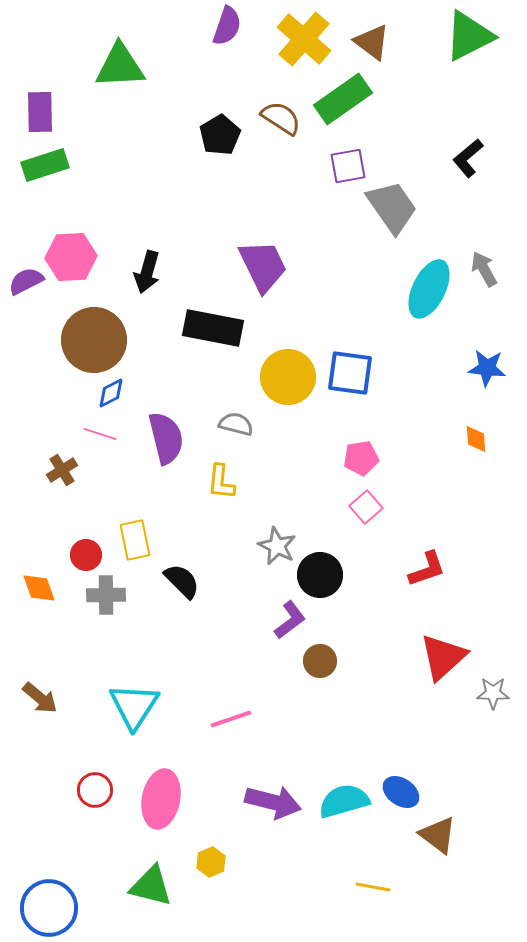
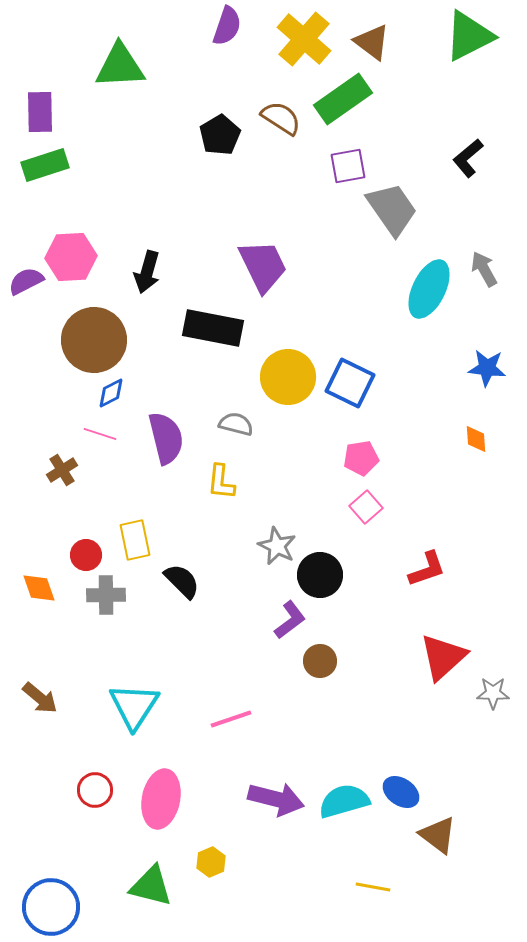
gray trapezoid at (392, 207): moved 2 px down
blue square at (350, 373): moved 10 px down; rotated 18 degrees clockwise
purple arrow at (273, 802): moved 3 px right, 3 px up
blue circle at (49, 908): moved 2 px right, 1 px up
